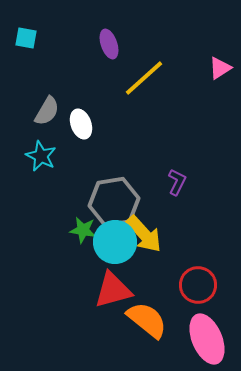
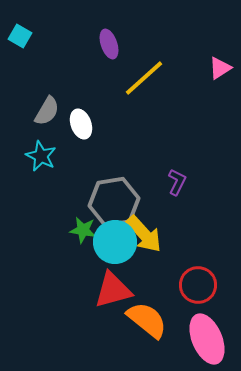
cyan square: moved 6 px left, 2 px up; rotated 20 degrees clockwise
